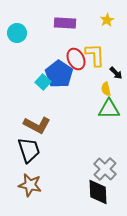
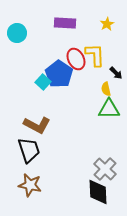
yellow star: moved 4 px down
